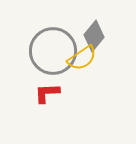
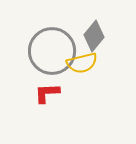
gray circle: moved 1 px left
yellow semicircle: moved 5 px down; rotated 20 degrees clockwise
